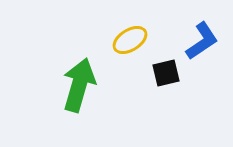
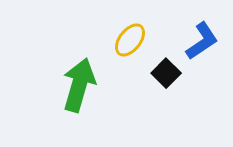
yellow ellipse: rotated 20 degrees counterclockwise
black square: rotated 32 degrees counterclockwise
